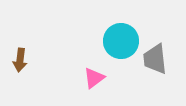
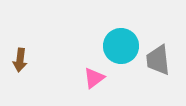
cyan circle: moved 5 px down
gray trapezoid: moved 3 px right, 1 px down
